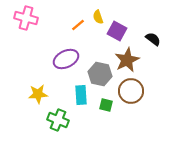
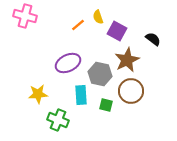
pink cross: moved 1 px left, 2 px up
purple ellipse: moved 2 px right, 4 px down
